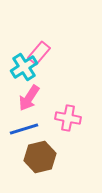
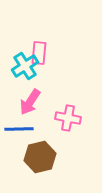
pink rectangle: rotated 35 degrees counterclockwise
cyan cross: moved 1 px right, 1 px up
pink arrow: moved 1 px right, 4 px down
blue line: moved 5 px left; rotated 16 degrees clockwise
